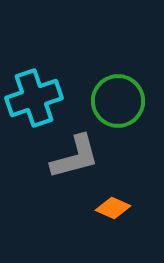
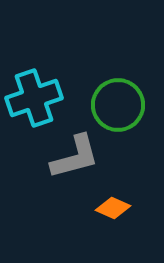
green circle: moved 4 px down
